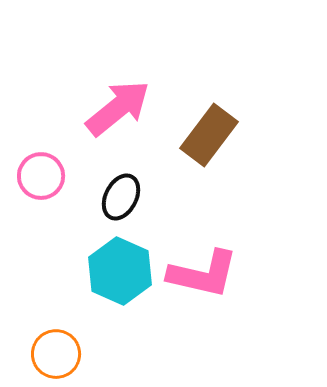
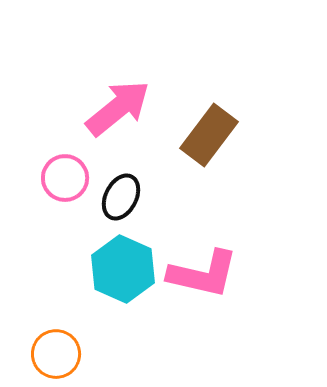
pink circle: moved 24 px right, 2 px down
cyan hexagon: moved 3 px right, 2 px up
